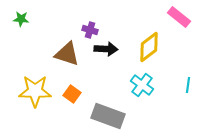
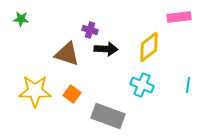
pink rectangle: rotated 45 degrees counterclockwise
cyan cross: rotated 15 degrees counterclockwise
